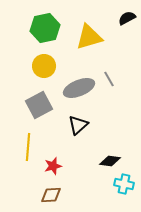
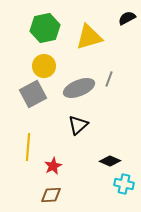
gray line: rotated 49 degrees clockwise
gray square: moved 6 px left, 11 px up
black diamond: rotated 15 degrees clockwise
red star: rotated 12 degrees counterclockwise
